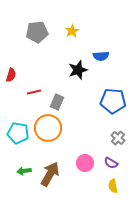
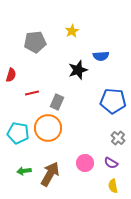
gray pentagon: moved 2 px left, 10 px down
red line: moved 2 px left, 1 px down
